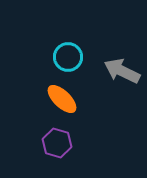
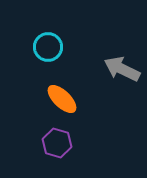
cyan circle: moved 20 px left, 10 px up
gray arrow: moved 2 px up
